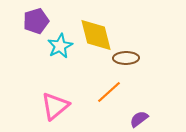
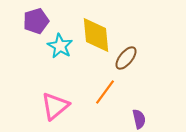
yellow diamond: rotated 9 degrees clockwise
cyan star: rotated 15 degrees counterclockwise
brown ellipse: rotated 50 degrees counterclockwise
orange line: moved 4 px left; rotated 12 degrees counterclockwise
purple semicircle: rotated 114 degrees clockwise
